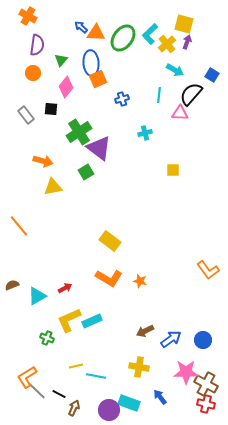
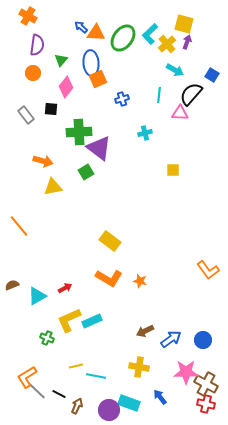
green cross at (79, 132): rotated 30 degrees clockwise
brown arrow at (74, 408): moved 3 px right, 2 px up
